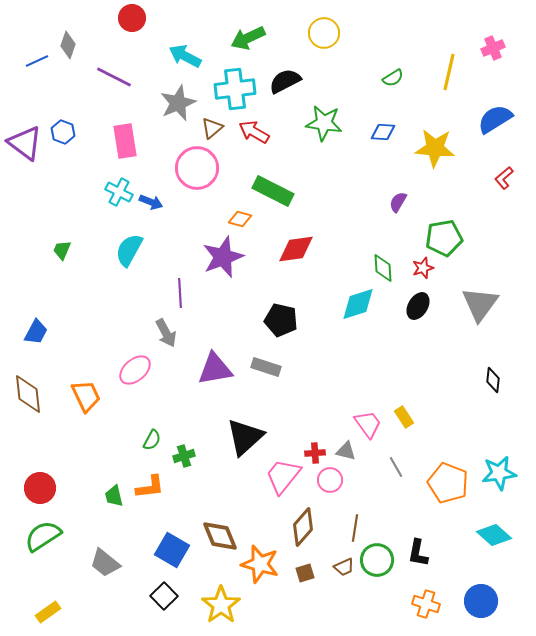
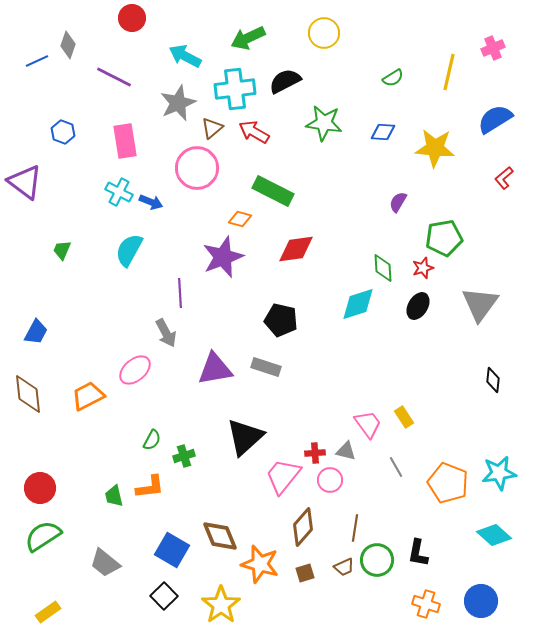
purple triangle at (25, 143): moved 39 px down
orange trapezoid at (86, 396): moved 2 px right; rotated 92 degrees counterclockwise
